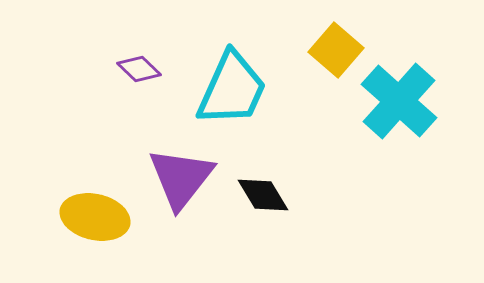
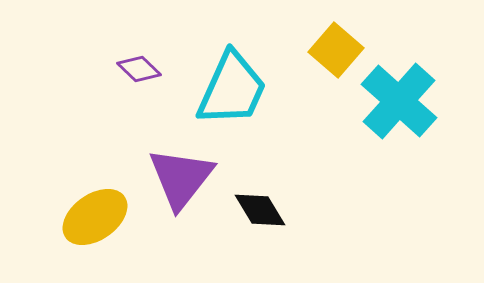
black diamond: moved 3 px left, 15 px down
yellow ellipse: rotated 48 degrees counterclockwise
